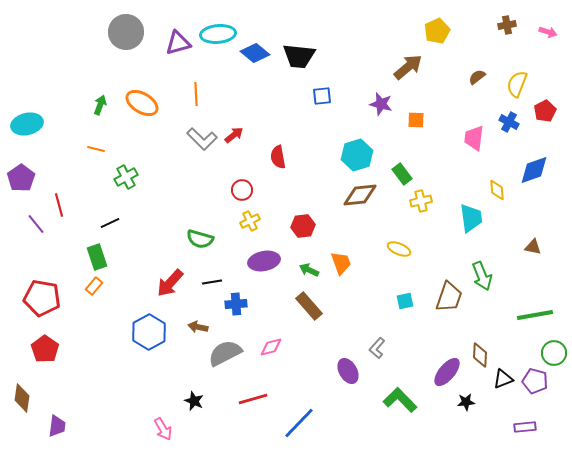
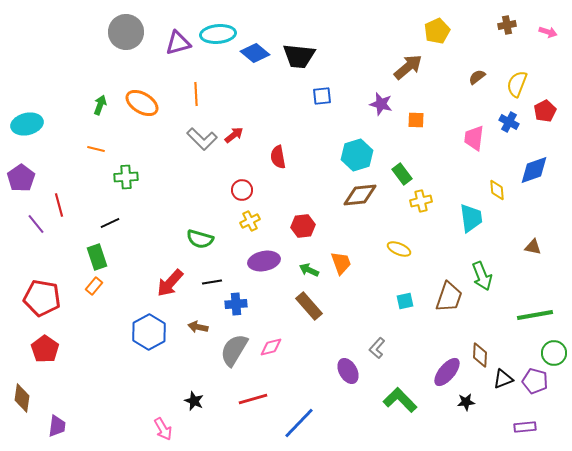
green cross at (126, 177): rotated 25 degrees clockwise
gray semicircle at (225, 353): moved 9 px right, 3 px up; rotated 32 degrees counterclockwise
